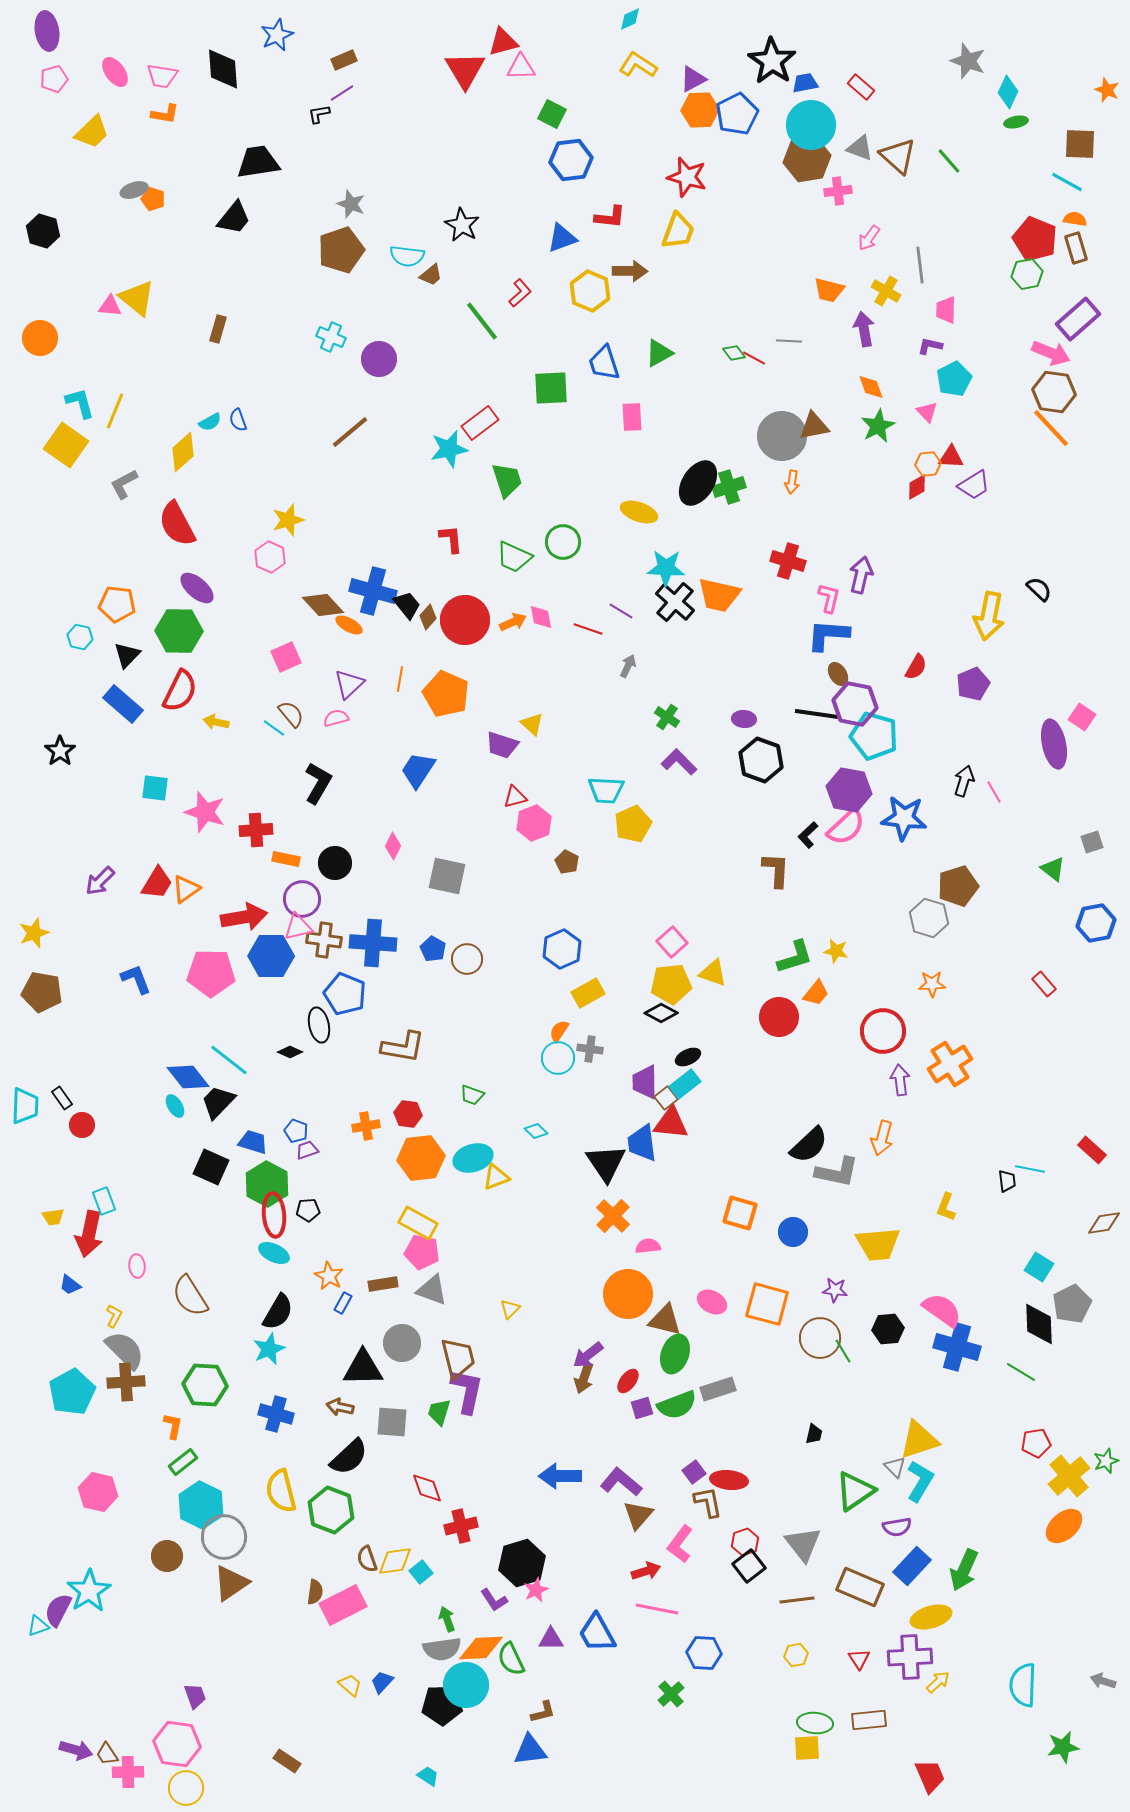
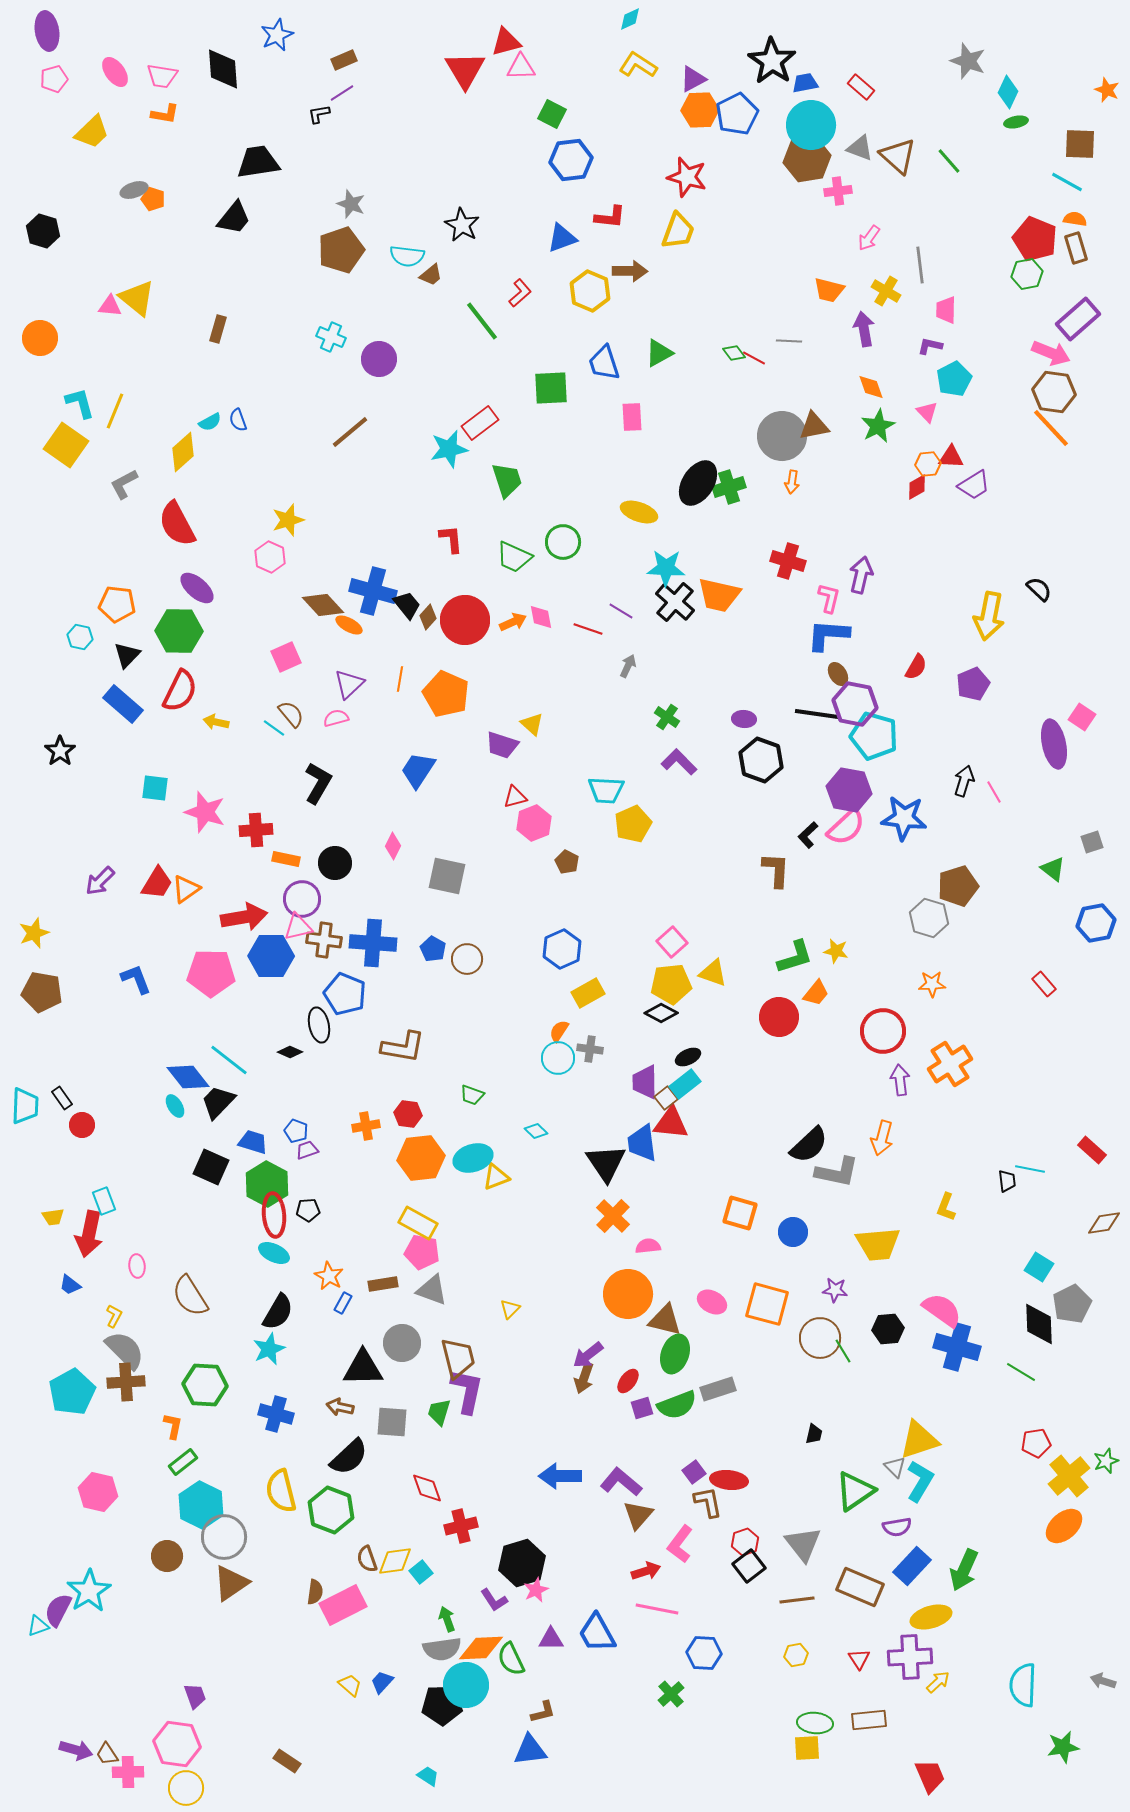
red triangle at (503, 42): moved 3 px right
